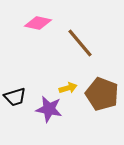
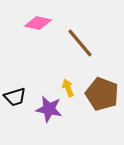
yellow arrow: rotated 96 degrees counterclockwise
